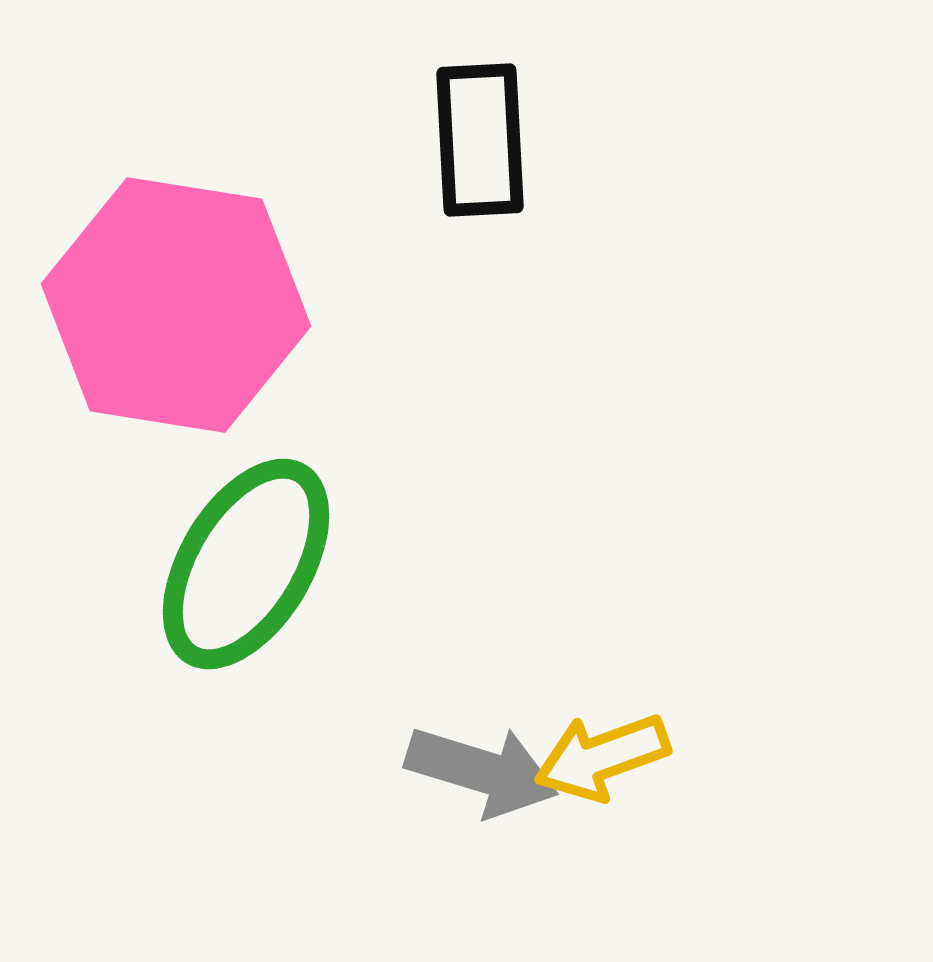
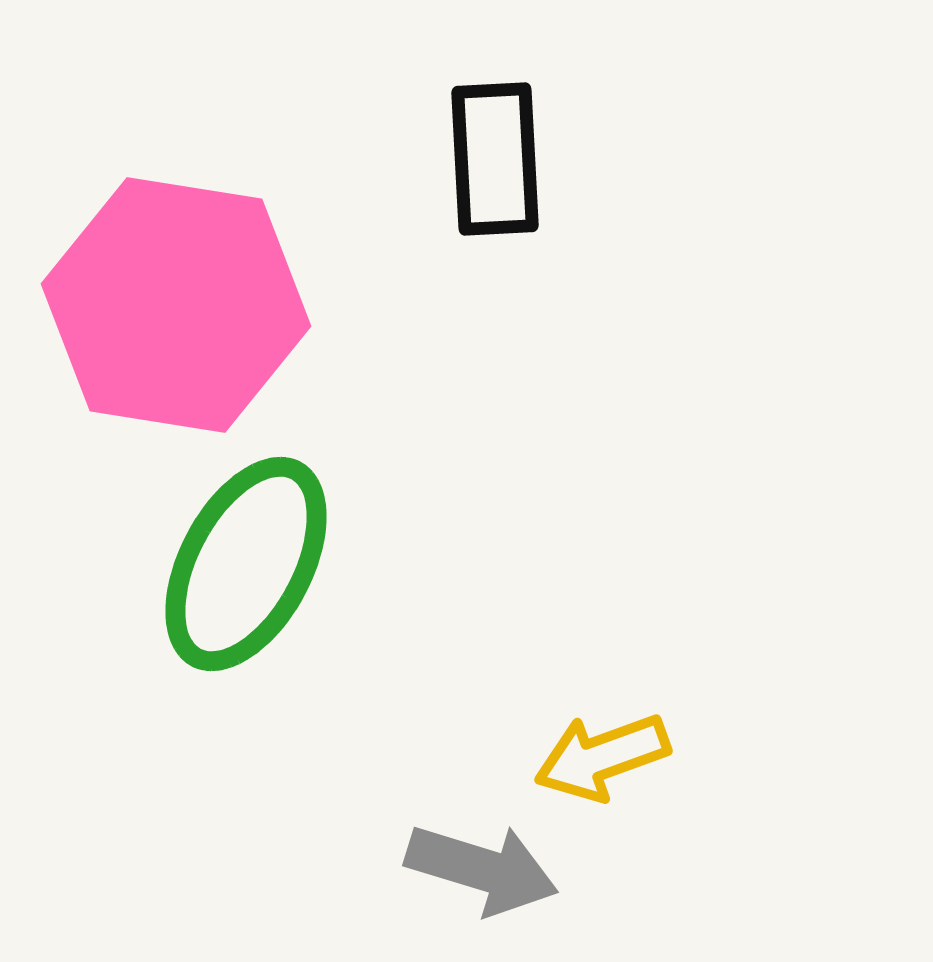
black rectangle: moved 15 px right, 19 px down
green ellipse: rotated 3 degrees counterclockwise
gray arrow: moved 98 px down
